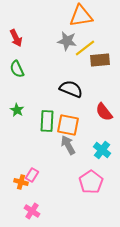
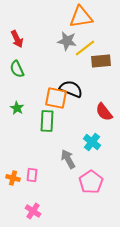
orange triangle: moved 1 px down
red arrow: moved 1 px right, 1 px down
brown rectangle: moved 1 px right, 1 px down
green star: moved 2 px up
orange square: moved 12 px left, 27 px up
gray arrow: moved 14 px down
cyan cross: moved 10 px left, 8 px up
pink rectangle: rotated 24 degrees counterclockwise
orange cross: moved 8 px left, 4 px up
pink cross: moved 1 px right
